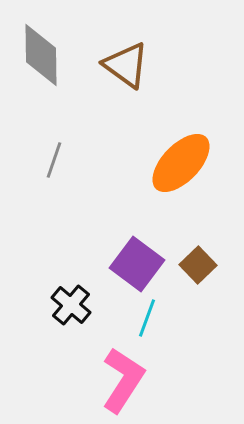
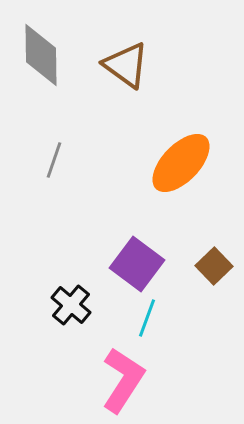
brown square: moved 16 px right, 1 px down
